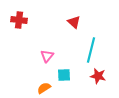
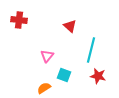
red triangle: moved 4 px left, 4 px down
cyan square: rotated 24 degrees clockwise
